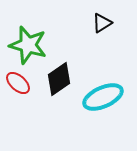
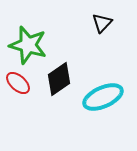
black triangle: rotated 15 degrees counterclockwise
